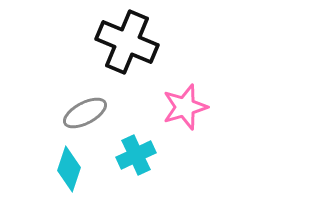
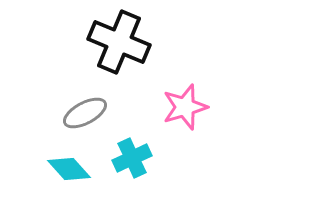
black cross: moved 8 px left
cyan cross: moved 4 px left, 3 px down
cyan diamond: rotated 60 degrees counterclockwise
